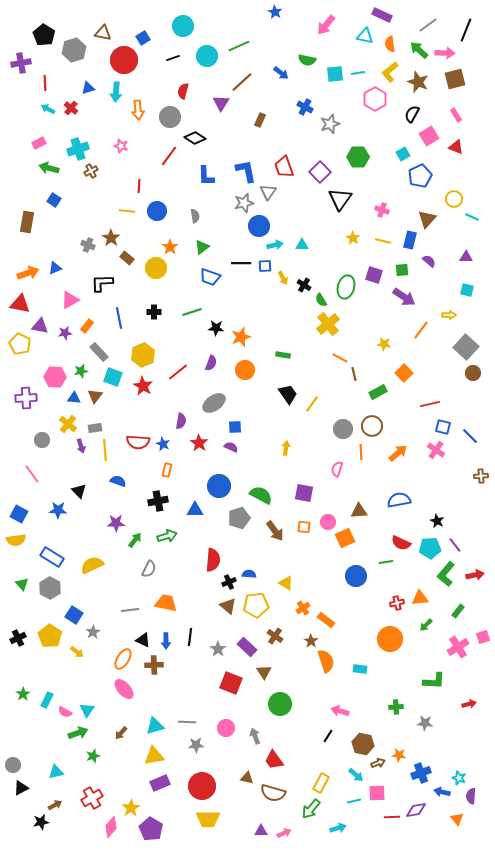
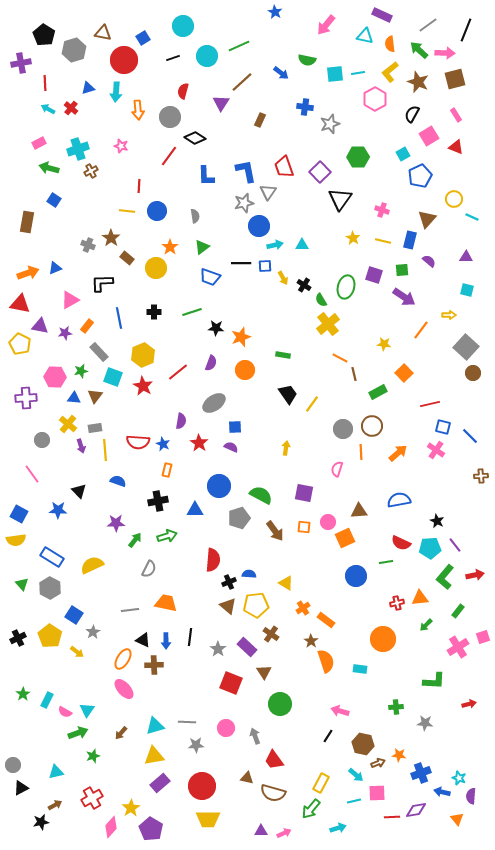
blue cross at (305, 107): rotated 21 degrees counterclockwise
green L-shape at (446, 574): moved 1 px left, 3 px down
brown cross at (275, 636): moved 4 px left, 2 px up
orange circle at (390, 639): moved 7 px left
purple rectangle at (160, 783): rotated 18 degrees counterclockwise
